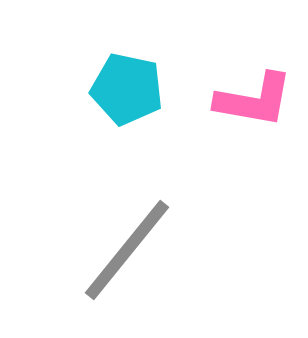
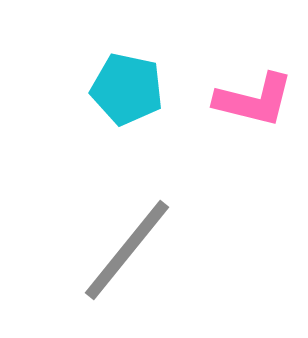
pink L-shape: rotated 4 degrees clockwise
